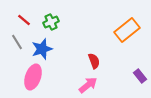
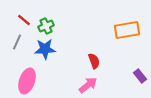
green cross: moved 5 px left, 4 px down
orange rectangle: rotated 30 degrees clockwise
gray line: rotated 56 degrees clockwise
blue star: moved 3 px right; rotated 15 degrees clockwise
pink ellipse: moved 6 px left, 4 px down
